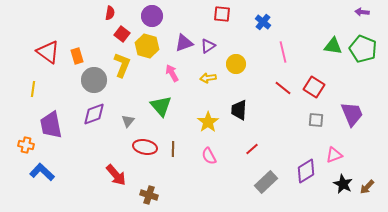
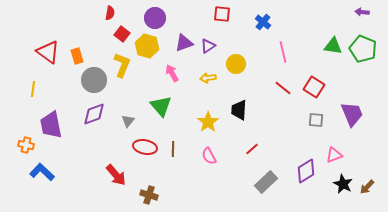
purple circle at (152, 16): moved 3 px right, 2 px down
